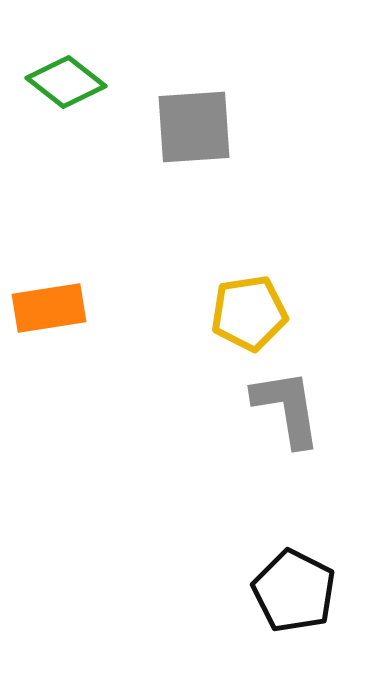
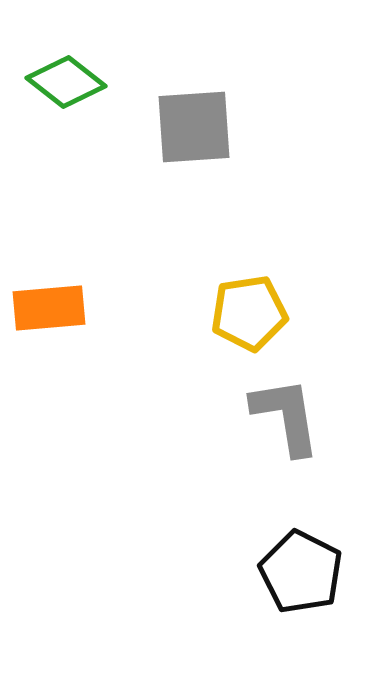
orange rectangle: rotated 4 degrees clockwise
gray L-shape: moved 1 px left, 8 px down
black pentagon: moved 7 px right, 19 px up
